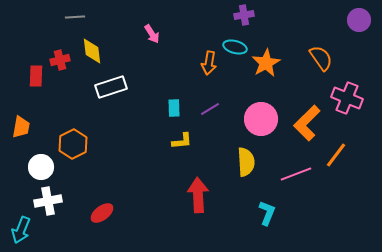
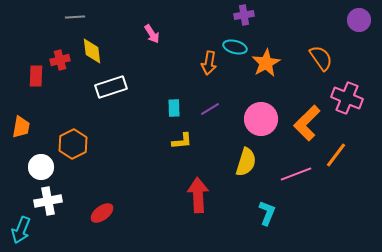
yellow semicircle: rotated 20 degrees clockwise
